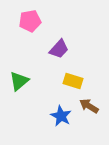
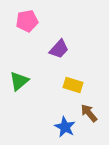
pink pentagon: moved 3 px left
yellow rectangle: moved 4 px down
brown arrow: moved 7 px down; rotated 18 degrees clockwise
blue star: moved 4 px right, 11 px down
